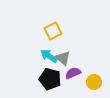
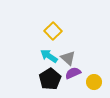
yellow square: rotated 18 degrees counterclockwise
gray triangle: moved 5 px right
black pentagon: rotated 25 degrees clockwise
